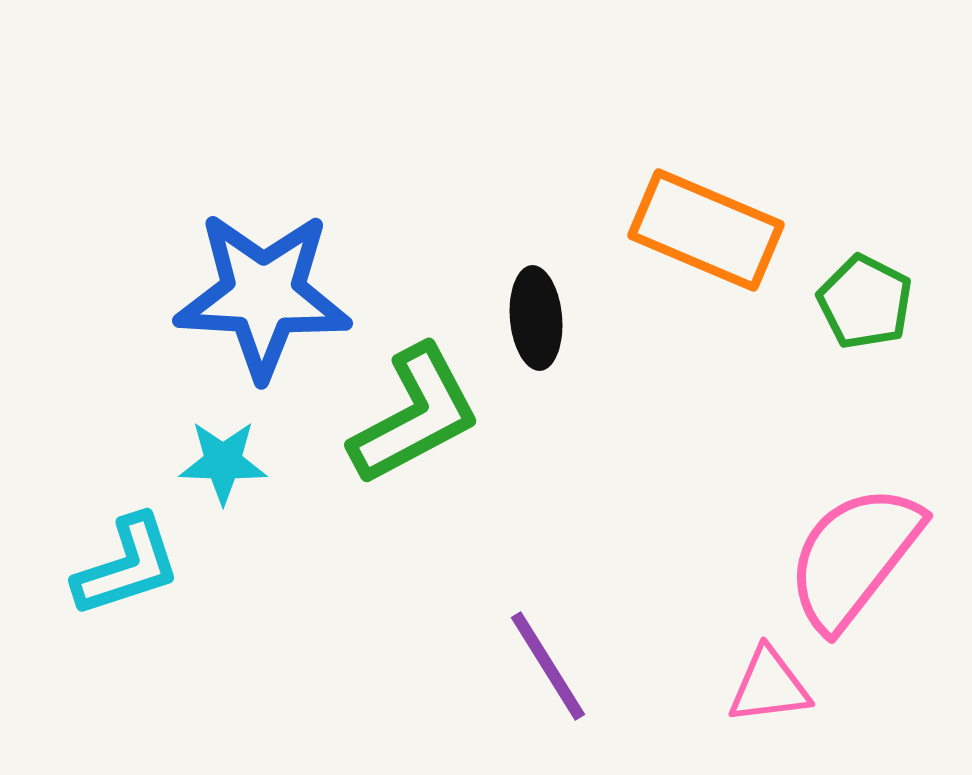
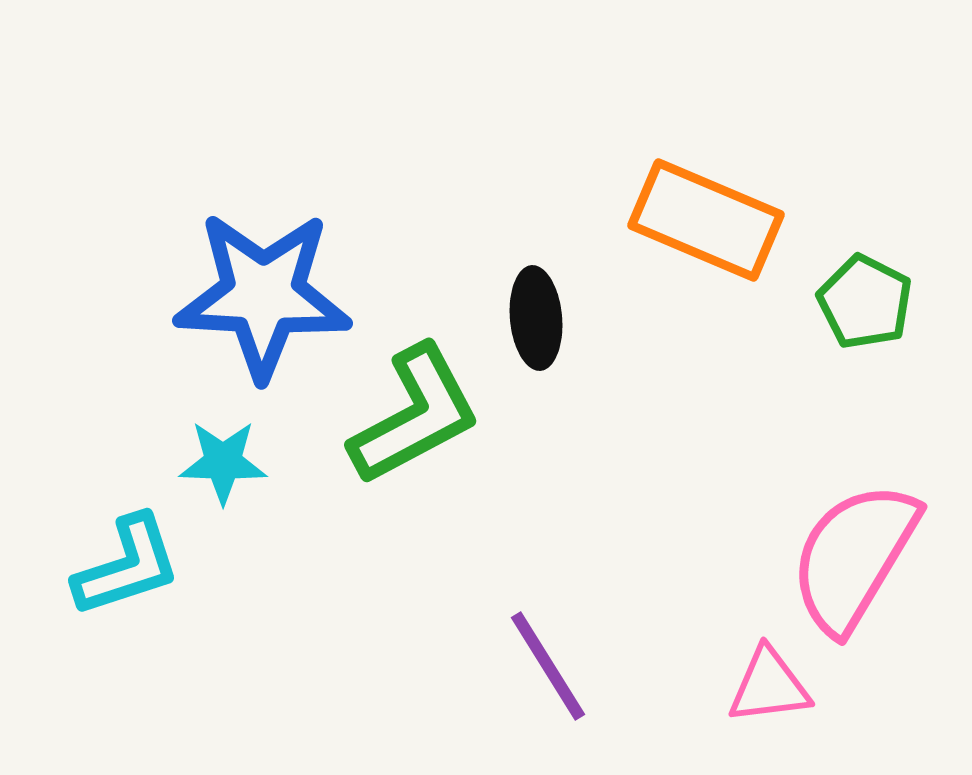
orange rectangle: moved 10 px up
pink semicircle: rotated 7 degrees counterclockwise
